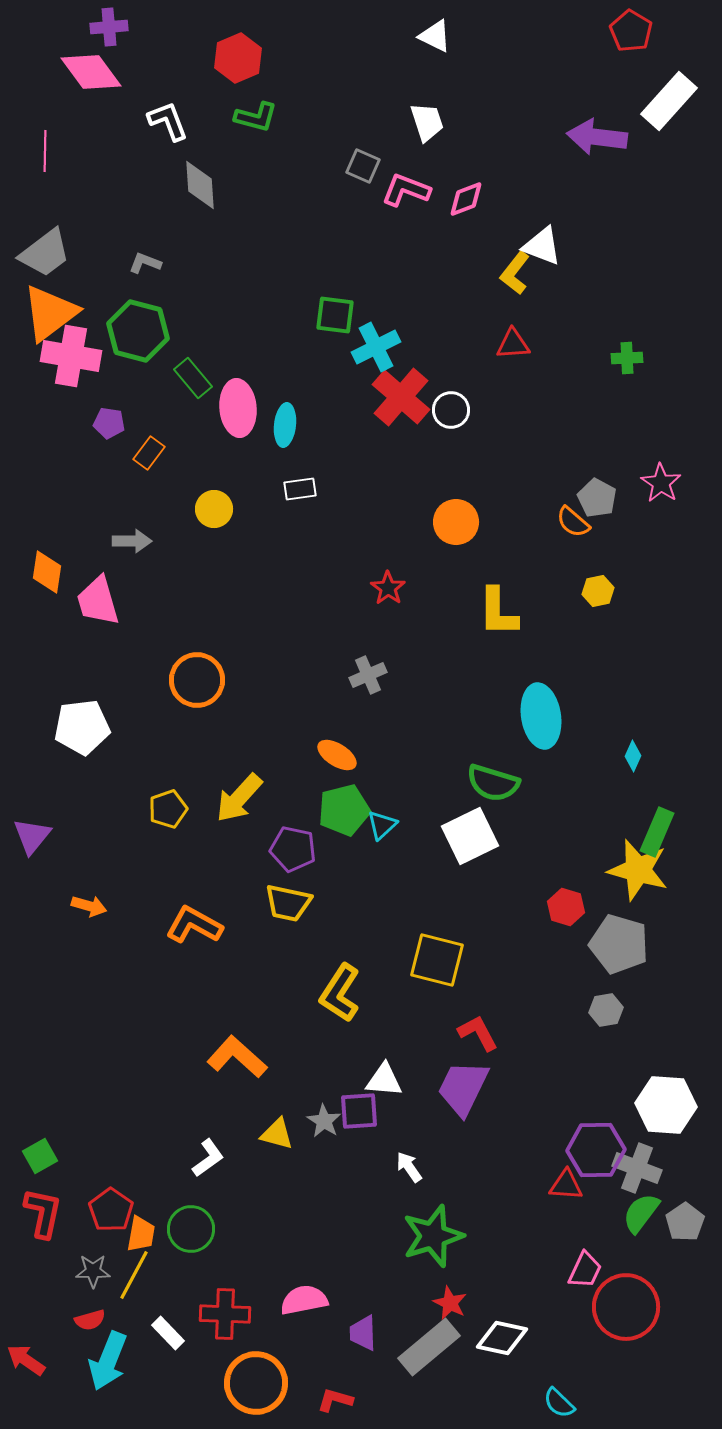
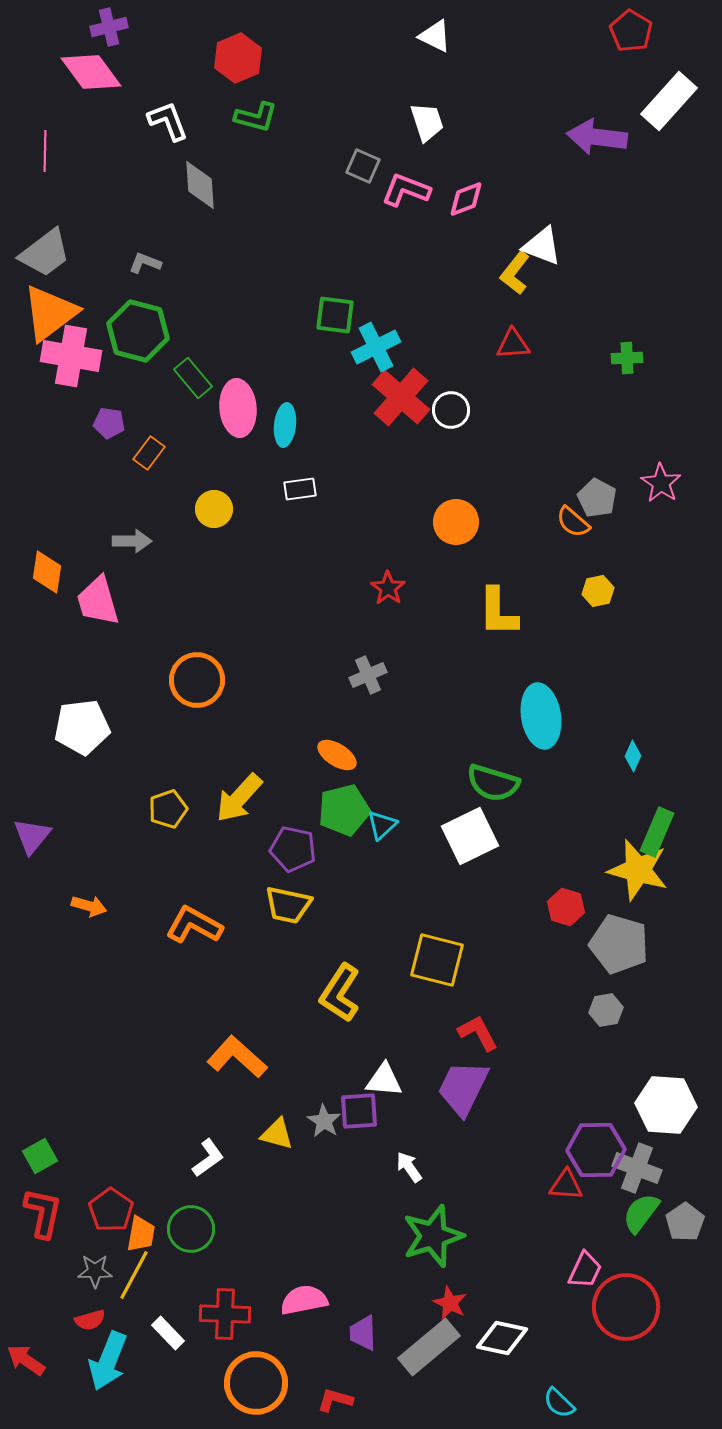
purple cross at (109, 27): rotated 9 degrees counterclockwise
yellow trapezoid at (288, 903): moved 2 px down
gray star at (93, 1271): moved 2 px right
